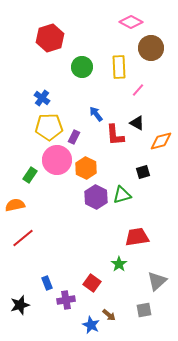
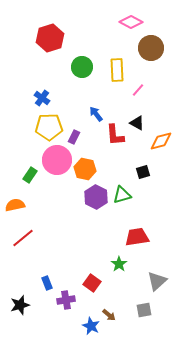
yellow rectangle: moved 2 px left, 3 px down
orange hexagon: moved 1 px left, 1 px down; rotated 15 degrees counterclockwise
blue star: moved 1 px down
